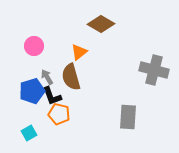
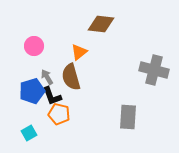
brown diamond: rotated 24 degrees counterclockwise
